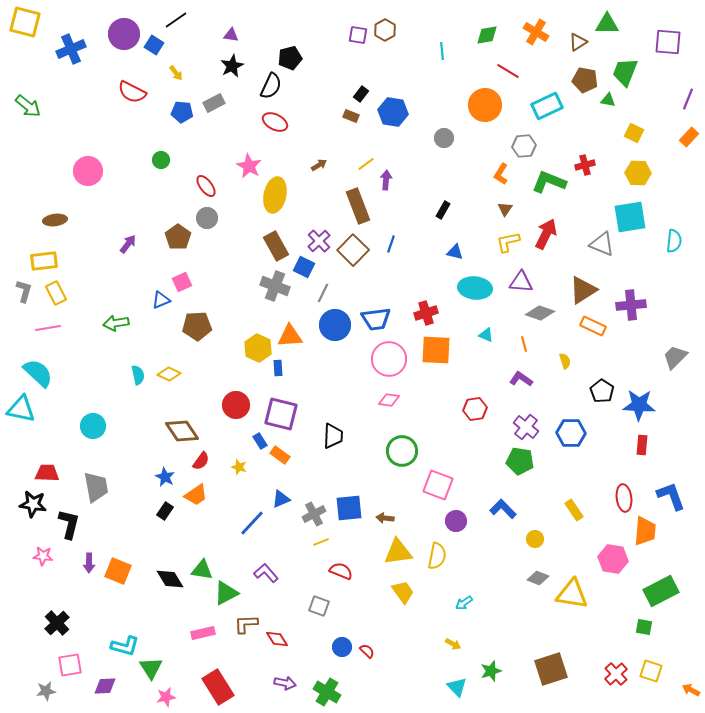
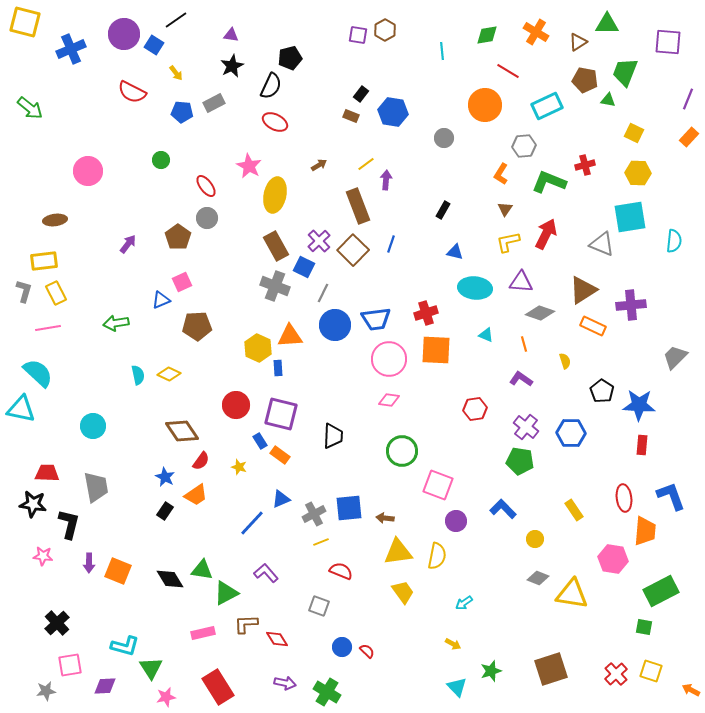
green arrow at (28, 106): moved 2 px right, 2 px down
